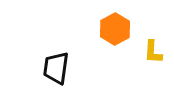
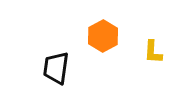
orange hexagon: moved 12 px left, 7 px down
